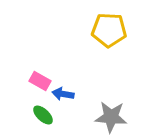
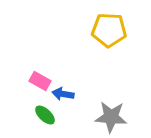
green ellipse: moved 2 px right
